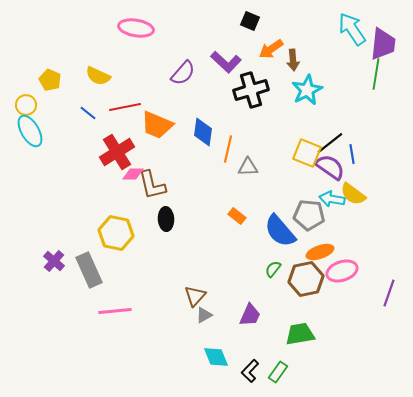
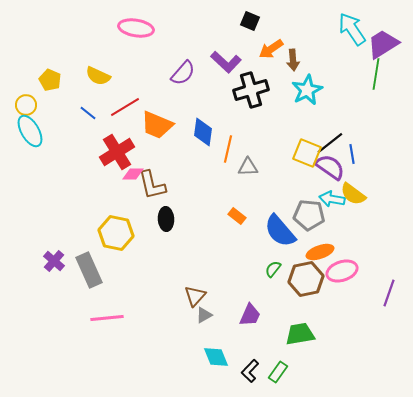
purple trapezoid at (383, 44): rotated 128 degrees counterclockwise
red line at (125, 107): rotated 20 degrees counterclockwise
pink line at (115, 311): moved 8 px left, 7 px down
